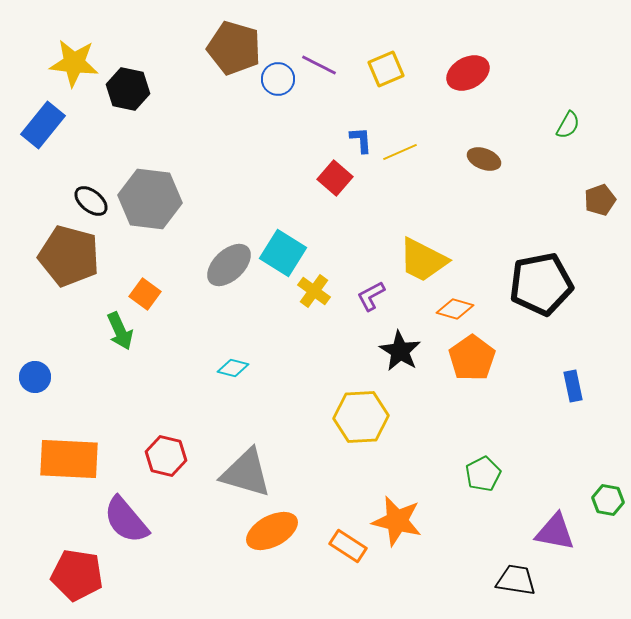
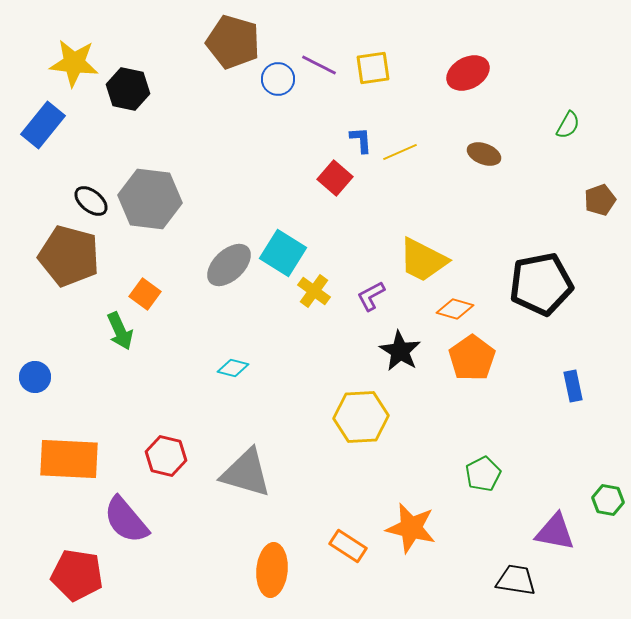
brown pentagon at (234, 48): moved 1 px left, 6 px up
yellow square at (386, 69): moved 13 px left, 1 px up; rotated 15 degrees clockwise
brown ellipse at (484, 159): moved 5 px up
orange star at (397, 521): moved 14 px right, 7 px down
orange ellipse at (272, 531): moved 39 px down; rotated 57 degrees counterclockwise
